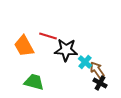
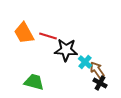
orange trapezoid: moved 13 px up
